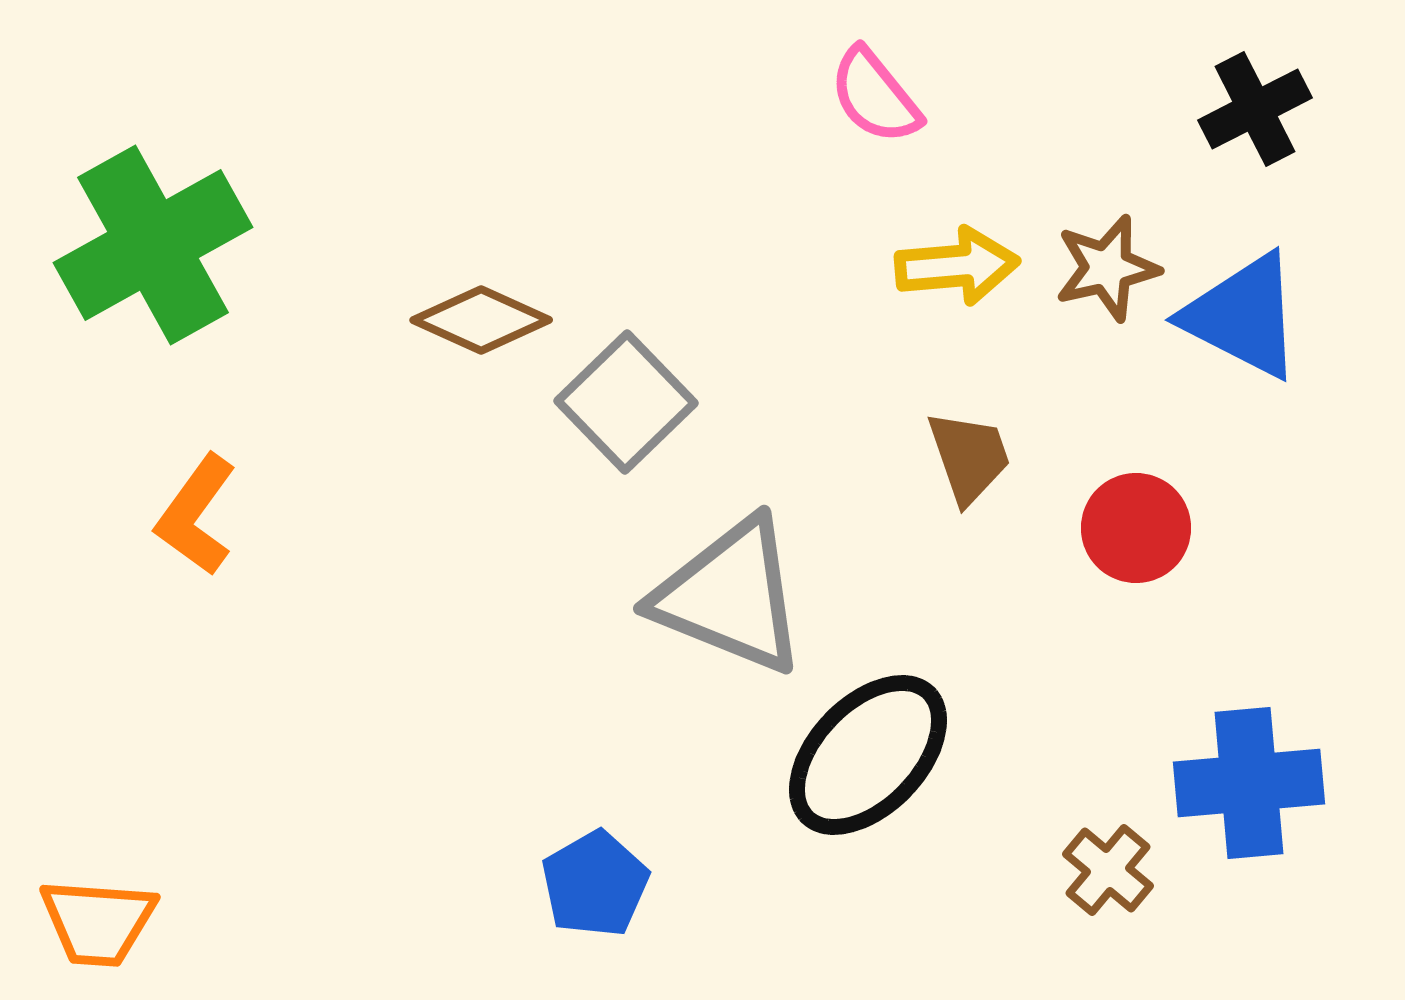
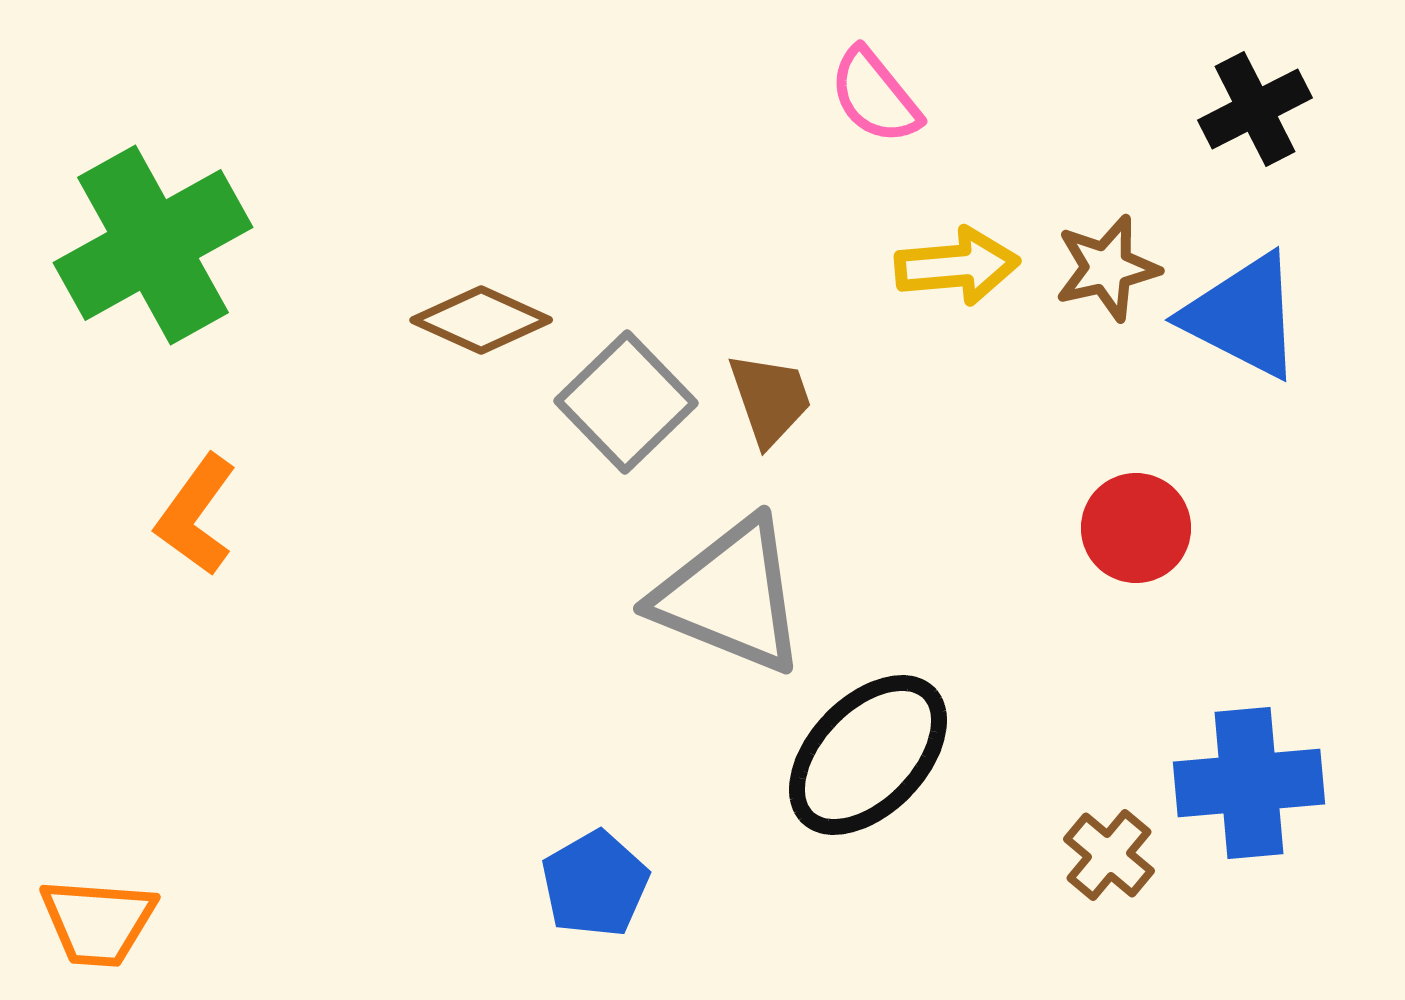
brown trapezoid: moved 199 px left, 58 px up
brown cross: moved 1 px right, 15 px up
